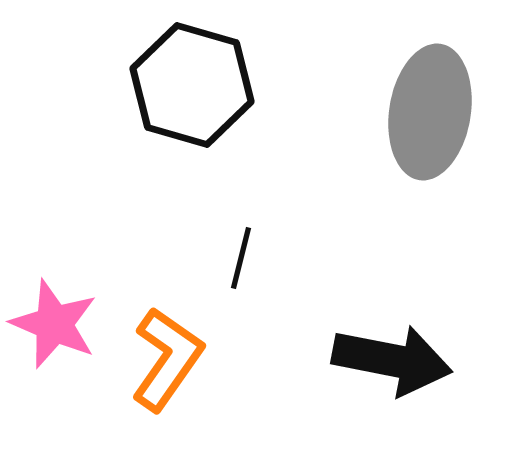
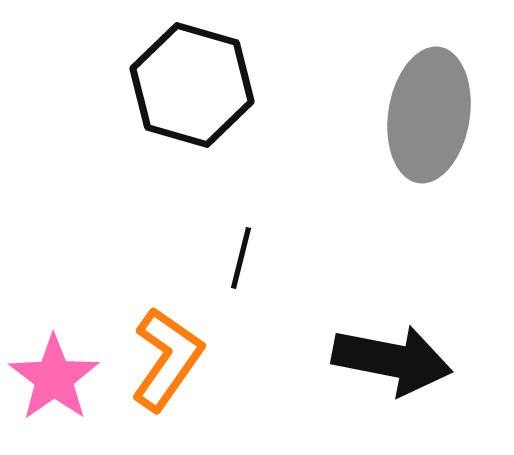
gray ellipse: moved 1 px left, 3 px down
pink star: moved 54 px down; rotated 14 degrees clockwise
